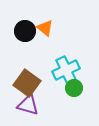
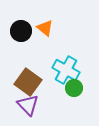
black circle: moved 4 px left
cyan cross: rotated 36 degrees counterclockwise
brown square: moved 1 px right, 1 px up
purple triangle: rotated 30 degrees clockwise
